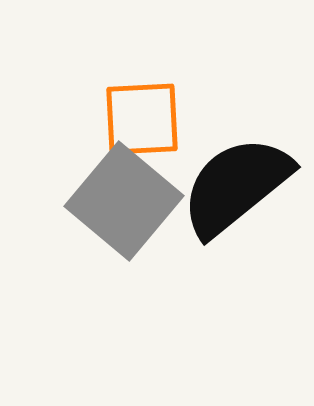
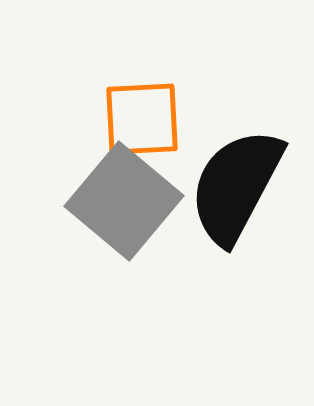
black semicircle: rotated 23 degrees counterclockwise
